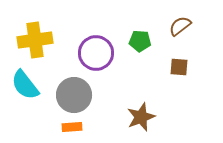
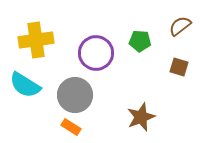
yellow cross: moved 1 px right
brown square: rotated 12 degrees clockwise
cyan semicircle: rotated 20 degrees counterclockwise
gray circle: moved 1 px right
orange rectangle: moved 1 px left; rotated 36 degrees clockwise
